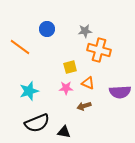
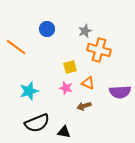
gray star: rotated 16 degrees counterclockwise
orange line: moved 4 px left
pink star: rotated 16 degrees clockwise
